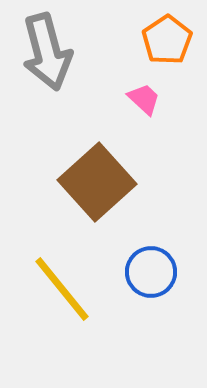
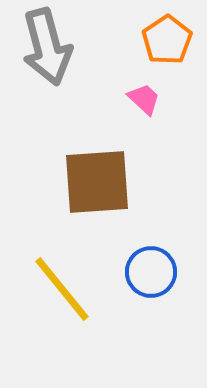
gray arrow: moved 5 px up
brown square: rotated 38 degrees clockwise
